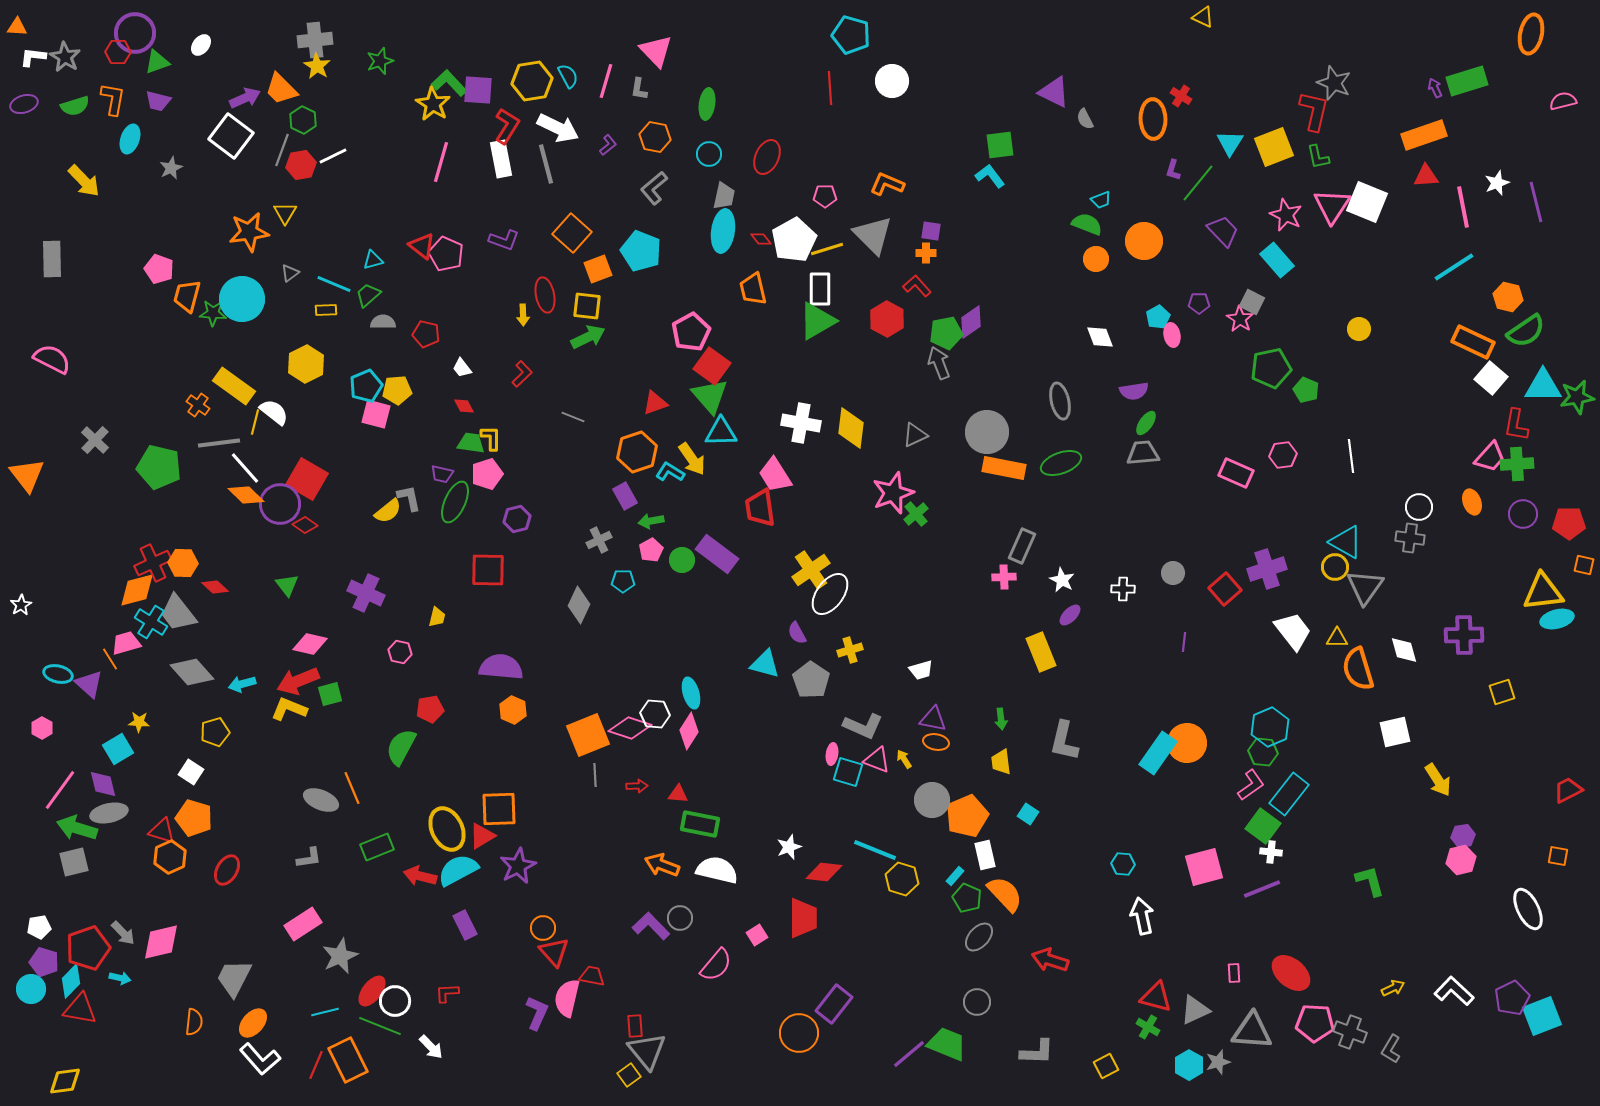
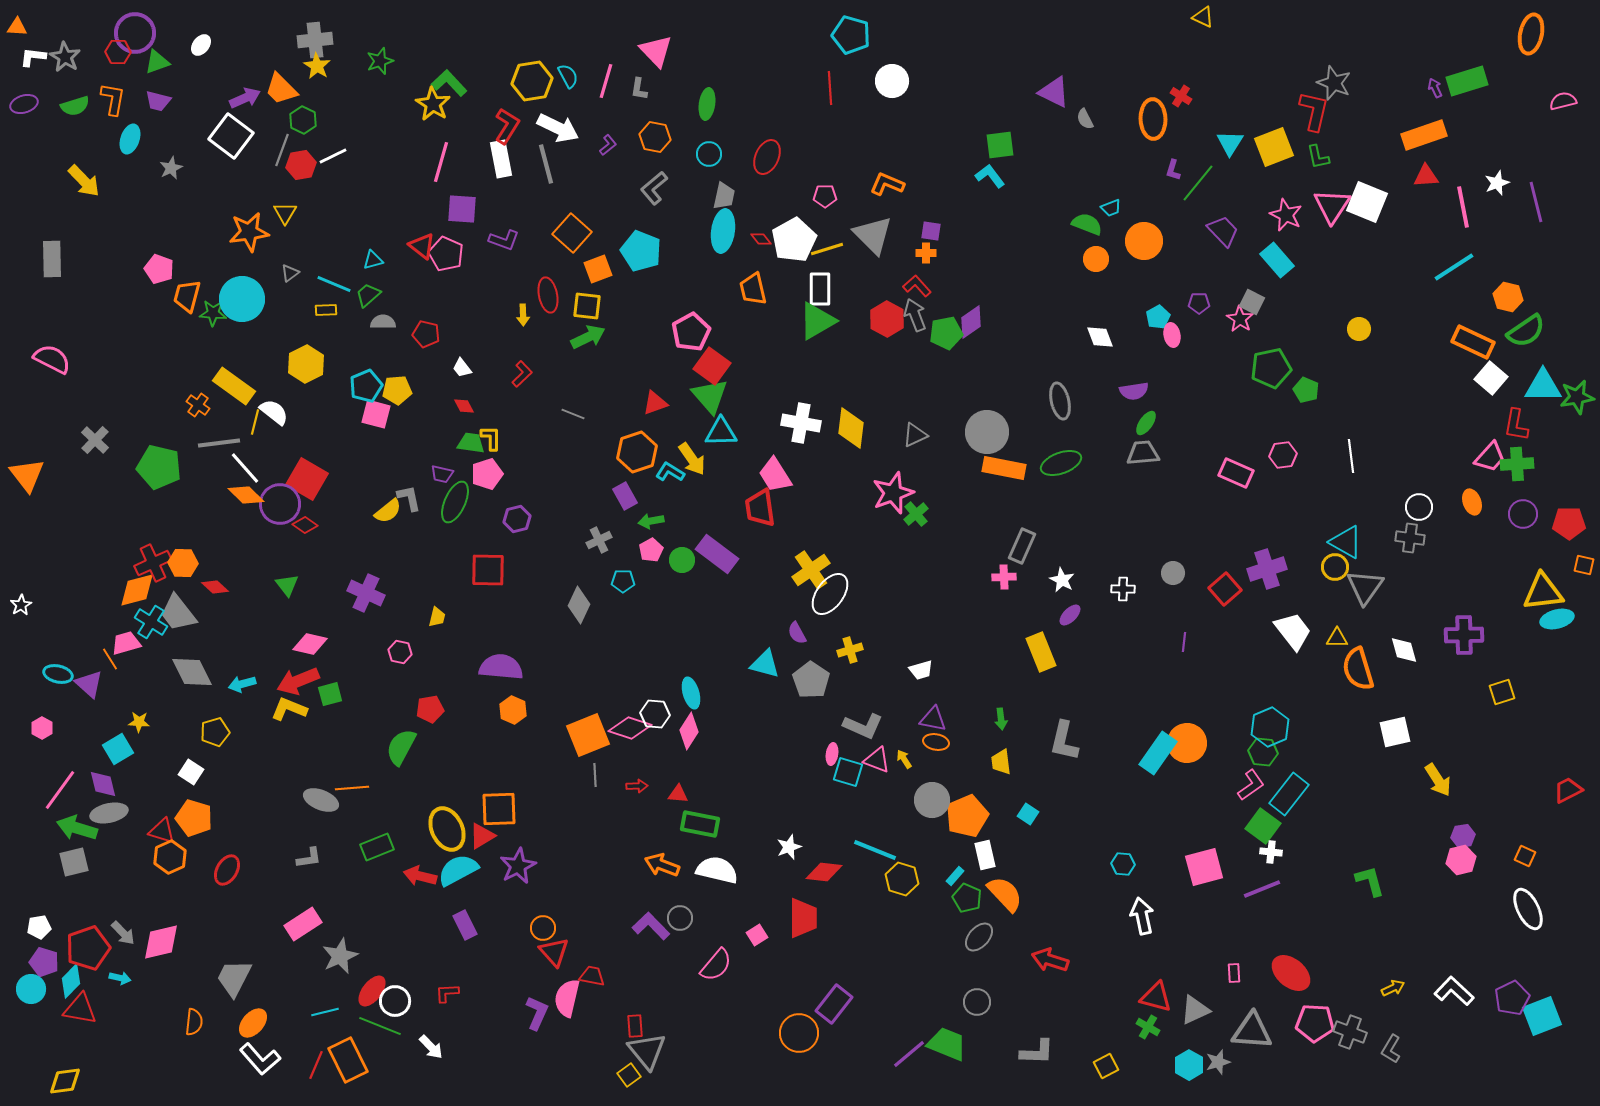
purple square at (478, 90): moved 16 px left, 119 px down
cyan trapezoid at (1101, 200): moved 10 px right, 8 px down
red ellipse at (545, 295): moved 3 px right
gray arrow at (939, 363): moved 24 px left, 48 px up
gray line at (573, 417): moved 3 px up
gray diamond at (192, 672): rotated 15 degrees clockwise
orange line at (352, 788): rotated 72 degrees counterclockwise
orange square at (1558, 856): moved 33 px left; rotated 15 degrees clockwise
